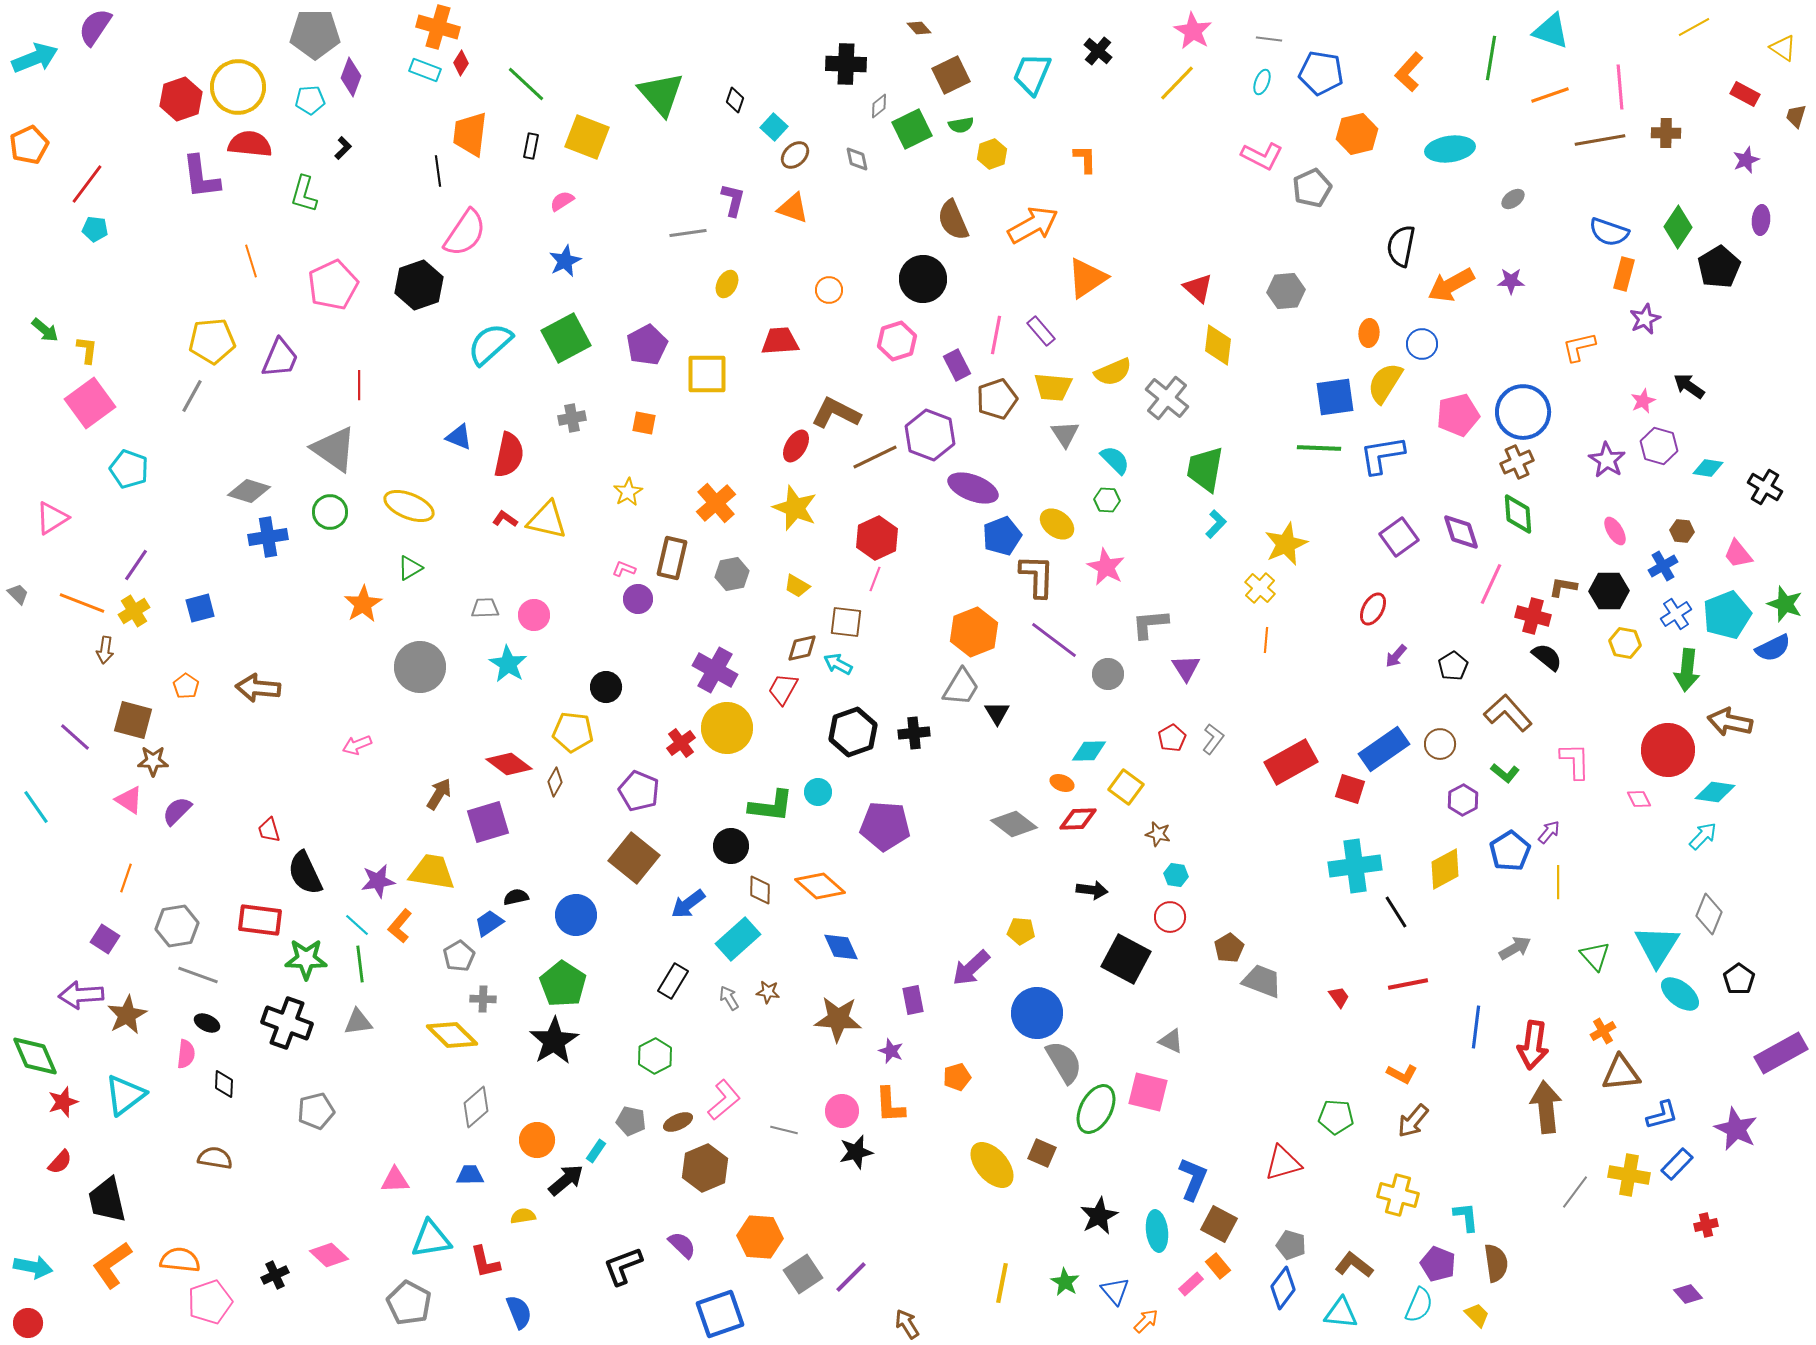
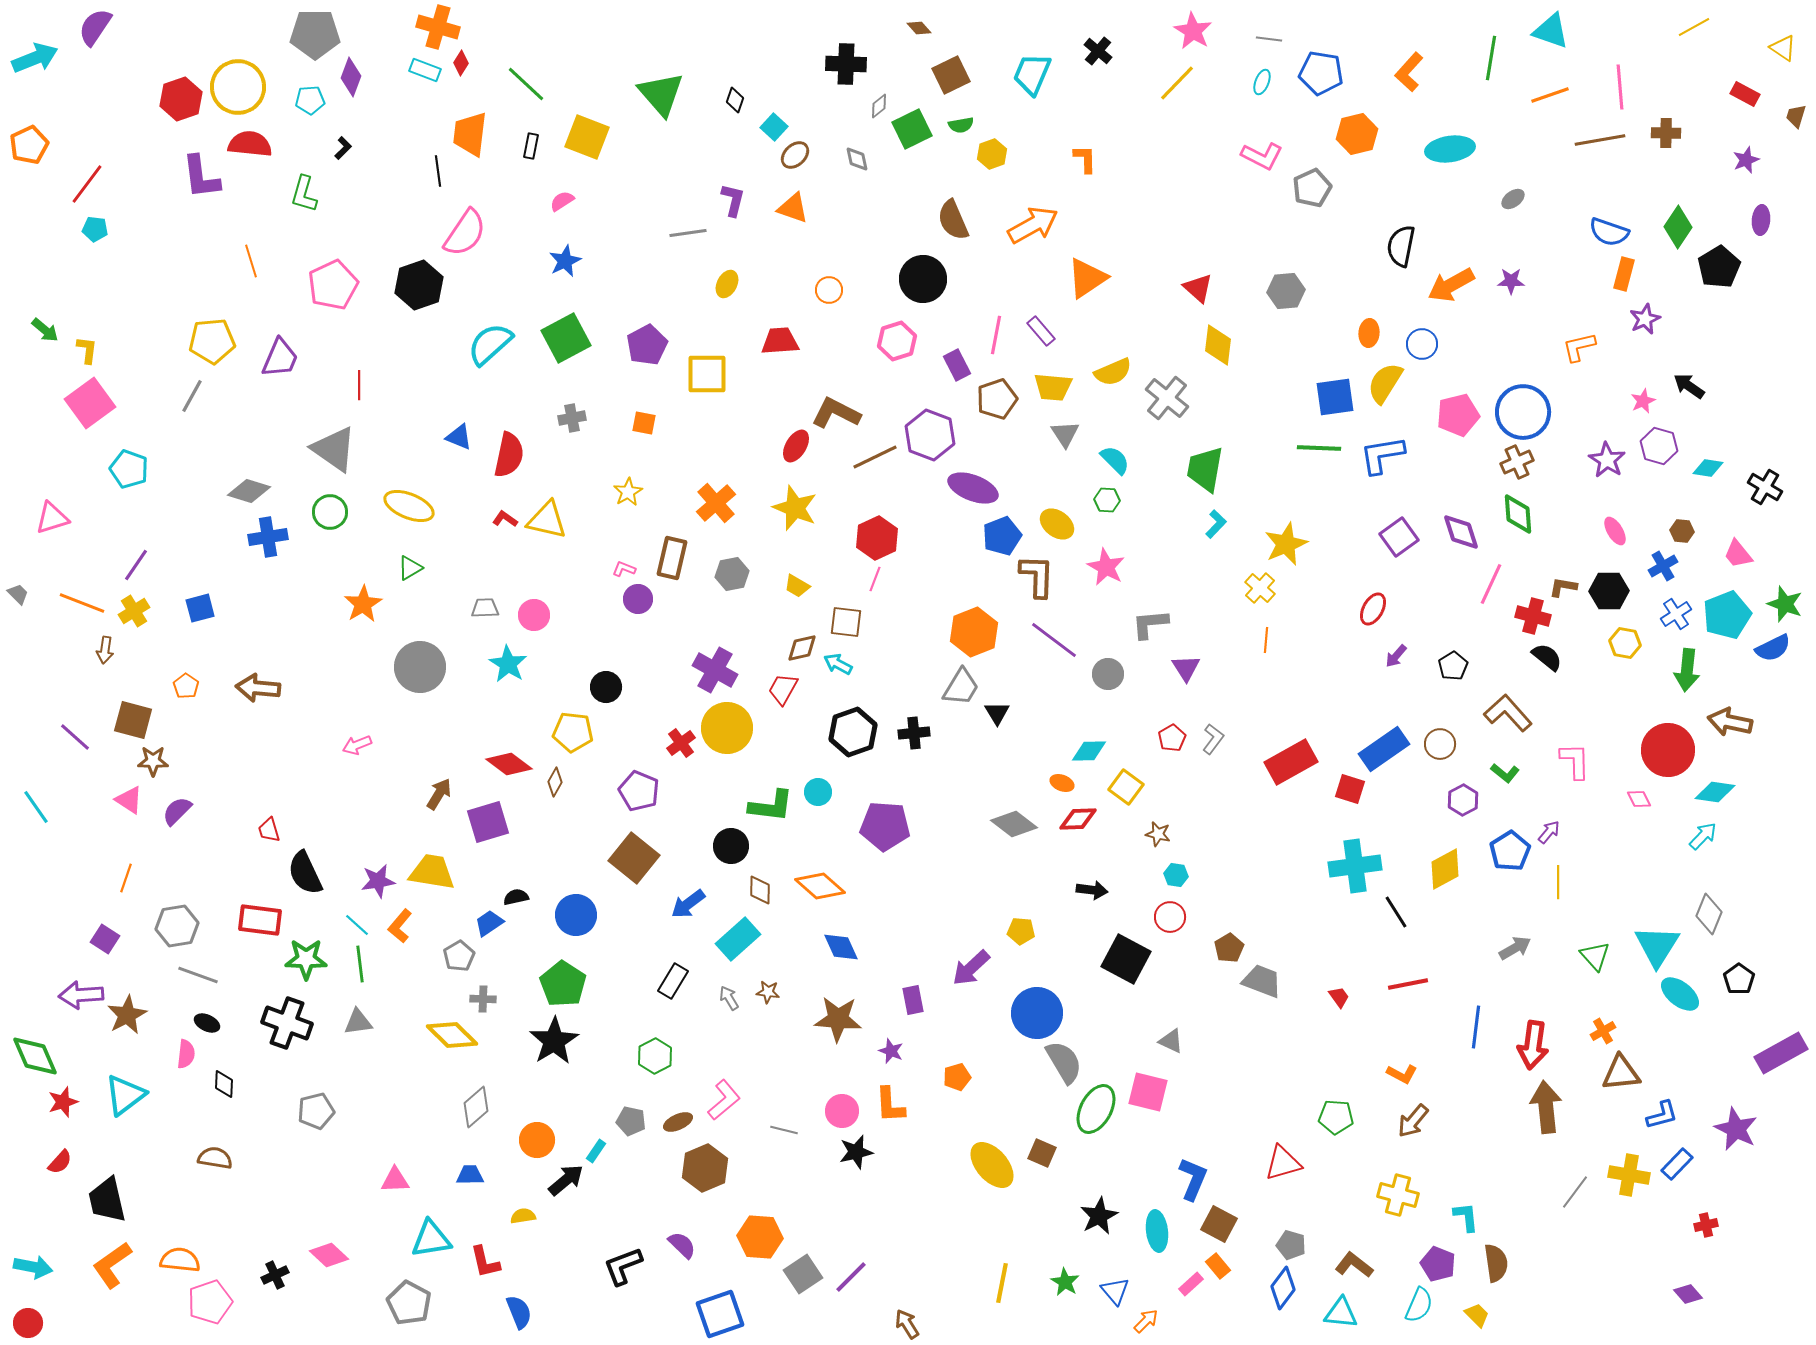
pink triangle at (52, 518): rotated 15 degrees clockwise
